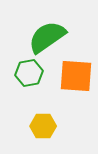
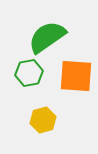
yellow hexagon: moved 6 px up; rotated 15 degrees counterclockwise
